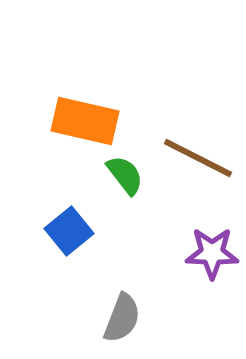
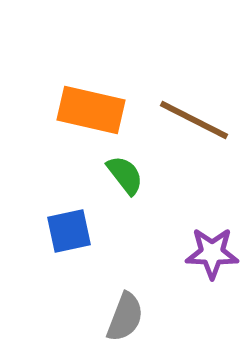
orange rectangle: moved 6 px right, 11 px up
brown line: moved 4 px left, 38 px up
blue square: rotated 27 degrees clockwise
gray semicircle: moved 3 px right, 1 px up
